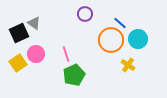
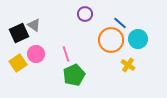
gray triangle: moved 2 px down
